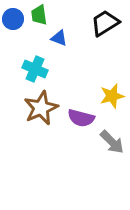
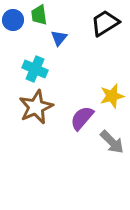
blue circle: moved 1 px down
blue triangle: rotated 48 degrees clockwise
brown star: moved 5 px left, 1 px up
purple semicircle: moved 1 px right; rotated 116 degrees clockwise
